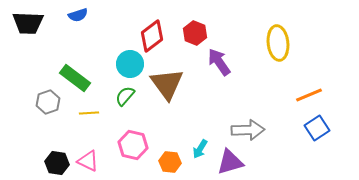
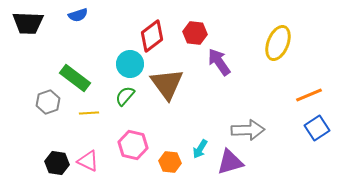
red hexagon: rotated 15 degrees counterclockwise
yellow ellipse: rotated 28 degrees clockwise
